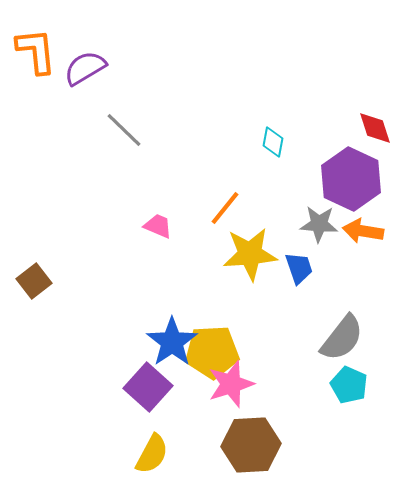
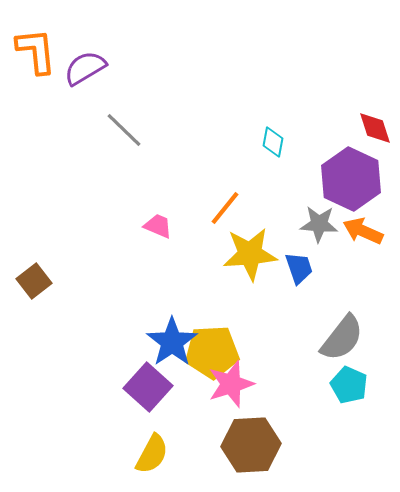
orange arrow: rotated 15 degrees clockwise
